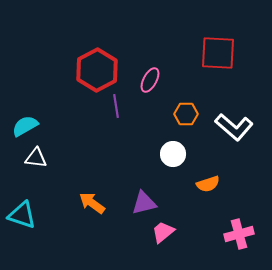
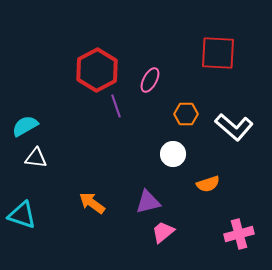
purple line: rotated 10 degrees counterclockwise
purple triangle: moved 4 px right, 1 px up
